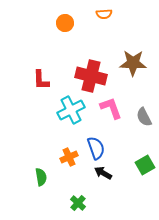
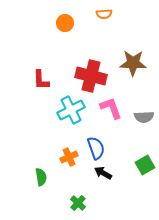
gray semicircle: rotated 66 degrees counterclockwise
